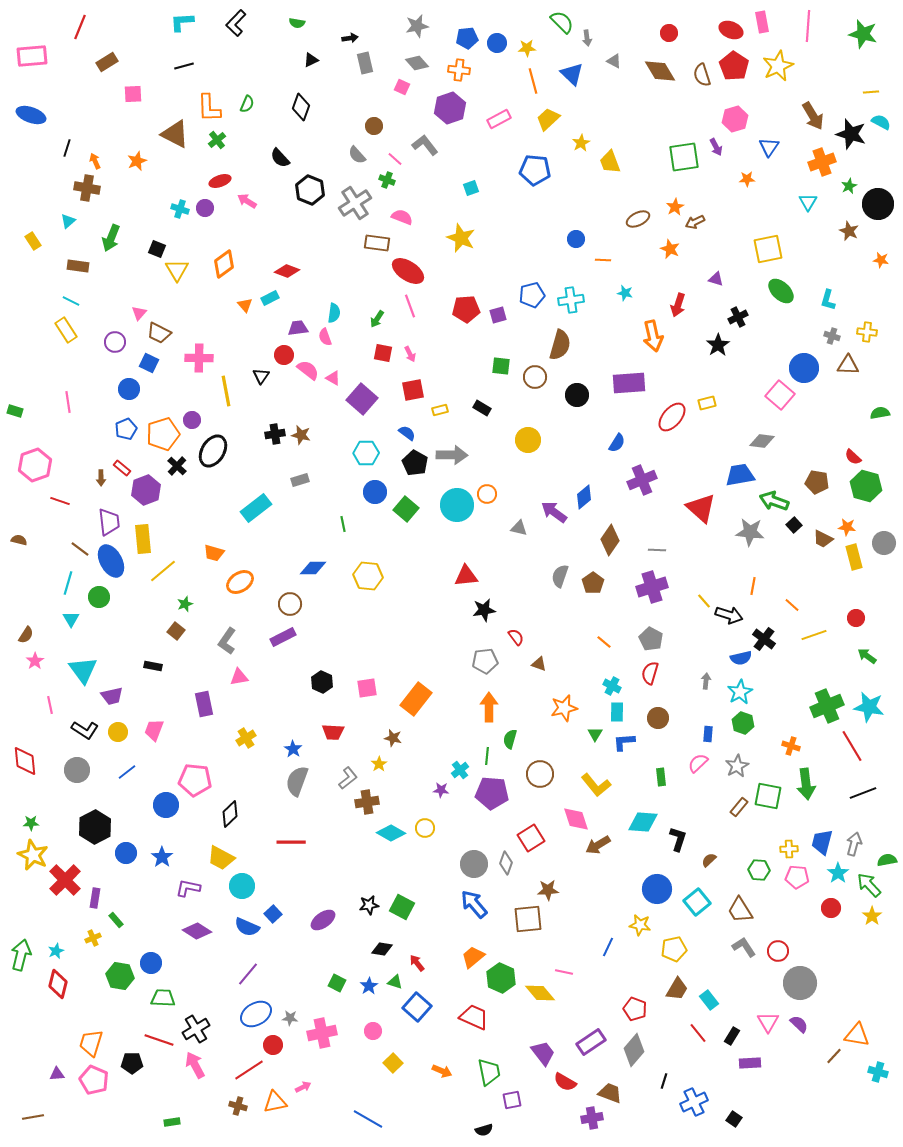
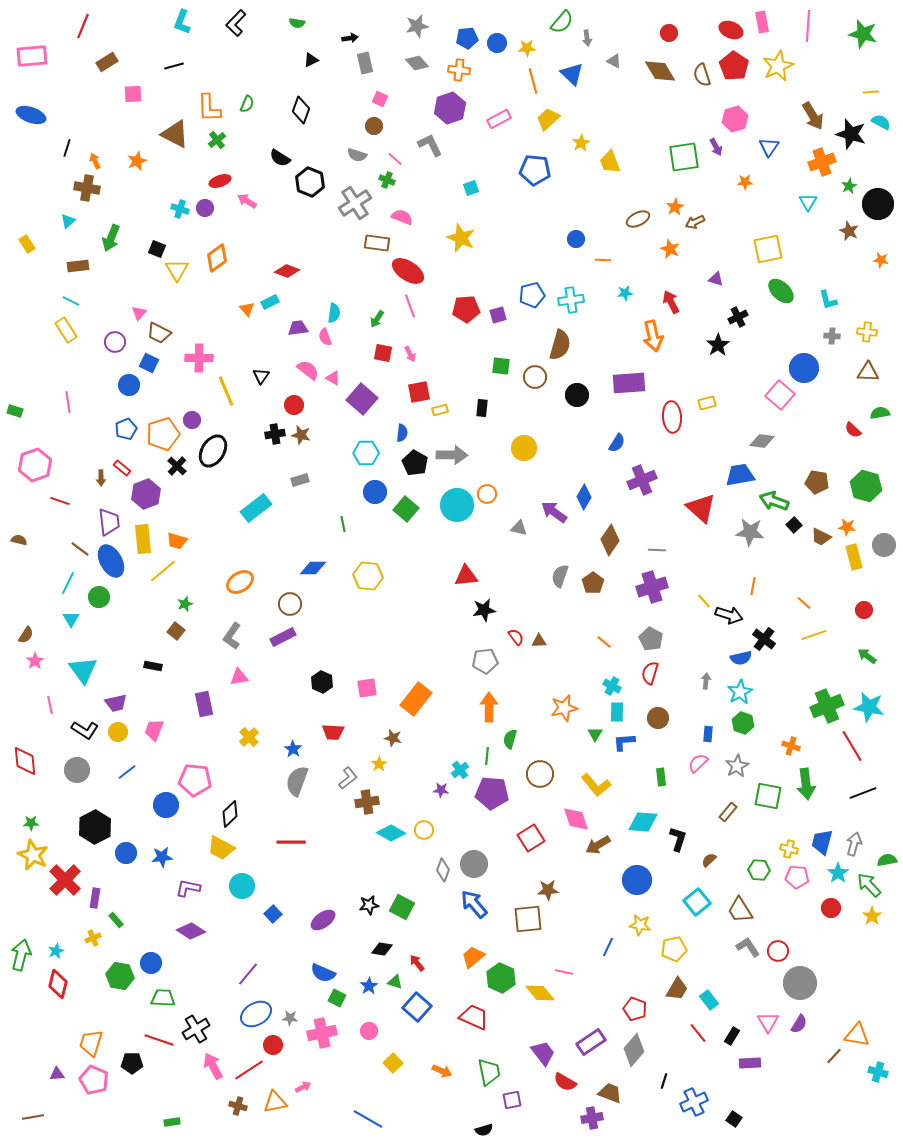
cyan L-shape at (182, 22): rotated 65 degrees counterclockwise
green semicircle at (562, 22): rotated 85 degrees clockwise
red line at (80, 27): moved 3 px right, 1 px up
black line at (184, 66): moved 10 px left
pink square at (402, 87): moved 22 px left, 12 px down
black diamond at (301, 107): moved 3 px down
gray L-shape at (425, 145): moved 5 px right; rotated 12 degrees clockwise
gray semicircle at (357, 155): rotated 30 degrees counterclockwise
black semicircle at (280, 158): rotated 15 degrees counterclockwise
orange star at (747, 179): moved 2 px left, 3 px down
black hexagon at (310, 190): moved 8 px up
yellow rectangle at (33, 241): moved 6 px left, 3 px down
orange diamond at (224, 264): moved 7 px left, 6 px up
brown rectangle at (78, 266): rotated 15 degrees counterclockwise
cyan star at (625, 293): rotated 21 degrees counterclockwise
cyan rectangle at (270, 298): moved 4 px down
cyan L-shape at (828, 300): rotated 30 degrees counterclockwise
orange triangle at (245, 305): moved 2 px right, 4 px down
red arrow at (678, 305): moved 7 px left, 3 px up; rotated 135 degrees clockwise
gray cross at (832, 336): rotated 14 degrees counterclockwise
red circle at (284, 355): moved 10 px right, 50 px down
brown triangle at (848, 365): moved 20 px right, 7 px down
blue circle at (129, 389): moved 4 px up
red square at (413, 390): moved 6 px right, 2 px down
yellow line at (226, 391): rotated 12 degrees counterclockwise
black rectangle at (482, 408): rotated 66 degrees clockwise
red ellipse at (672, 417): rotated 44 degrees counterclockwise
blue semicircle at (407, 433): moved 5 px left; rotated 60 degrees clockwise
yellow circle at (528, 440): moved 4 px left, 8 px down
red semicircle at (853, 457): moved 27 px up
purple hexagon at (146, 490): moved 4 px down
blue diamond at (584, 497): rotated 20 degrees counterclockwise
brown trapezoid at (823, 539): moved 2 px left, 2 px up
gray circle at (884, 543): moved 2 px down
orange trapezoid at (214, 553): moved 37 px left, 12 px up
cyan line at (68, 583): rotated 10 degrees clockwise
orange line at (792, 605): moved 12 px right, 2 px up
red circle at (856, 618): moved 8 px right, 8 px up
gray L-shape at (227, 641): moved 5 px right, 5 px up
brown triangle at (539, 664): moved 23 px up; rotated 21 degrees counterclockwise
purple trapezoid at (112, 696): moved 4 px right, 7 px down
yellow cross at (246, 738): moved 3 px right, 1 px up; rotated 12 degrees counterclockwise
brown rectangle at (739, 807): moved 11 px left, 5 px down
yellow circle at (425, 828): moved 1 px left, 2 px down
yellow cross at (789, 849): rotated 18 degrees clockwise
blue star at (162, 857): rotated 30 degrees clockwise
yellow trapezoid at (221, 858): moved 10 px up
gray diamond at (506, 863): moved 63 px left, 7 px down
blue circle at (657, 889): moved 20 px left, 9 px up
blue semicircle at (247, 927): moved 76 px right, 46 px down
purple diamond at (197, 931): moved 6 px left
gray L-shape at (744, 947): moved 4 px right
green square at (337, 983): moved 15 px down
purple semicircle at (799, 1024): rotated 78 degrees clockwise
pink circle at (373, 1031): moved 4 px left
pink arrow at (195, 1065): moved 18 px right, 1 px down
